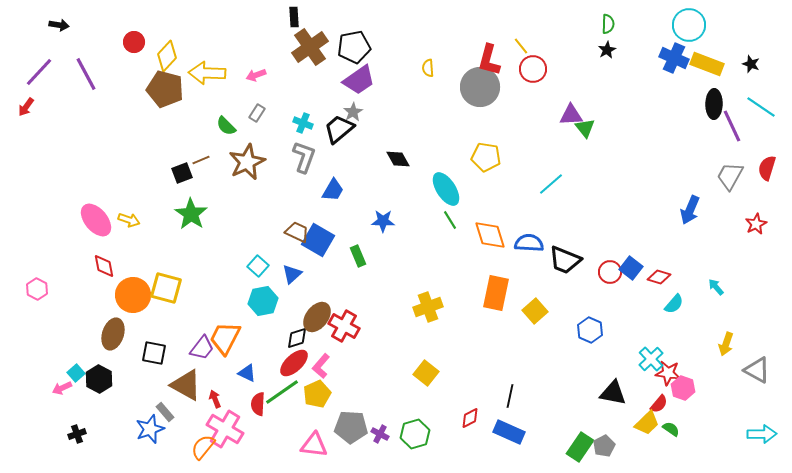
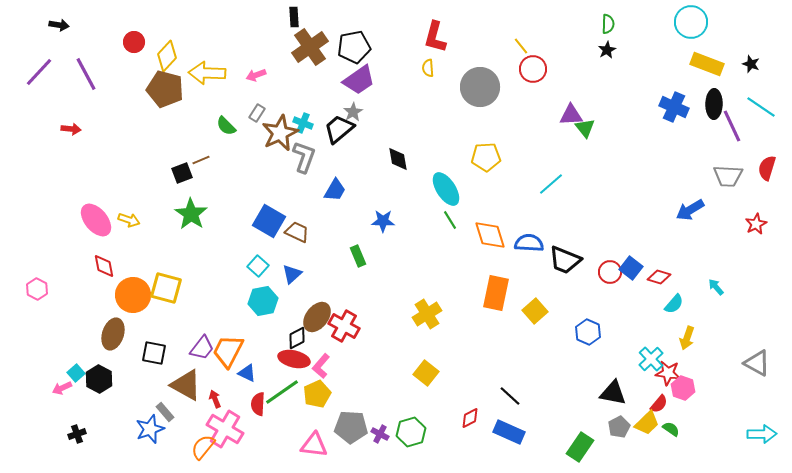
cyan circle at (689, 25): moved 2 px right, 3 px up
blue cross at (674, 58): moved 49 px down
red L-shape at (489, 60): moved 54 px left, 23 px up
red arrow at (26, 107): moved 45 px right, 22 px down; rotated 120 degrees counterclockwise
yellow pentagon at (486, 157): rotated 12 degrees counterclockwise
black diamond at (398, 159): rotated 20 degrees clockwise
brown star at (247, 162): moved 33 px right, 29 px up
gray trapezoid at (730, 176): moved 2 px left; rotated 116 degrees counterclockwise
blue trapezoid at (333, 190): moved 2 px right
blue arrow at (690, 210): rotated 36 degrees clockwise
blue square at (318, 240): moved 49 px left, 19 px up
yellow cross at (428, 307): moved 1 px left, 7 px down; rotated 12 degrees counterclockwise
blue hexagon at (590, 330): moved 2 px left, 2 px down
orange trapezoid at (225, 338): moved 3 px right, 13 px down
black diamond at (297, 338): rotated 10 degrees counterclockwise
yellow arrow at (726, 344): moved 39 px left, 6 px up
red ellipse at (294, 363): moved 4 px up; rotated 56 degrees clockwise
gray triangle at (757, 370): moved 7 px up
black line at (510, 396): rotated 60 degrees counterclockwise
green hexagon at (415, 434): moved 4 px left, 2 px up
gray pentagon at (604, 446): moved 15 px right, 19 px up
